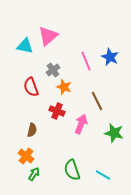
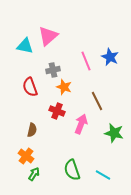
gray cross: rotated 24 degrees clockwise
red semicircle: moved 1 px left
